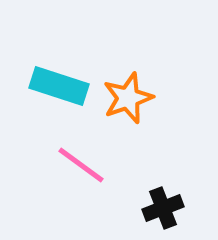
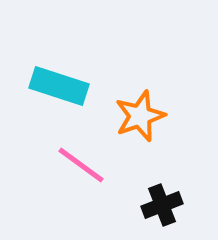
orange star: moved 12 px right, 18 px down
black cross: moved 1 px left, 3 px up
